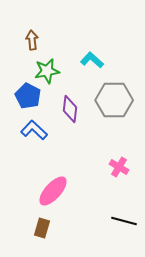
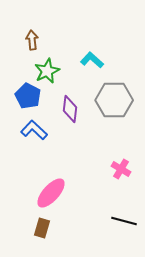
green star: rotated 15 degrees counterclockwise
pink cross: moved 2 px right, 2 px down
pink ellipse: moved 2 px left, 2 px down
